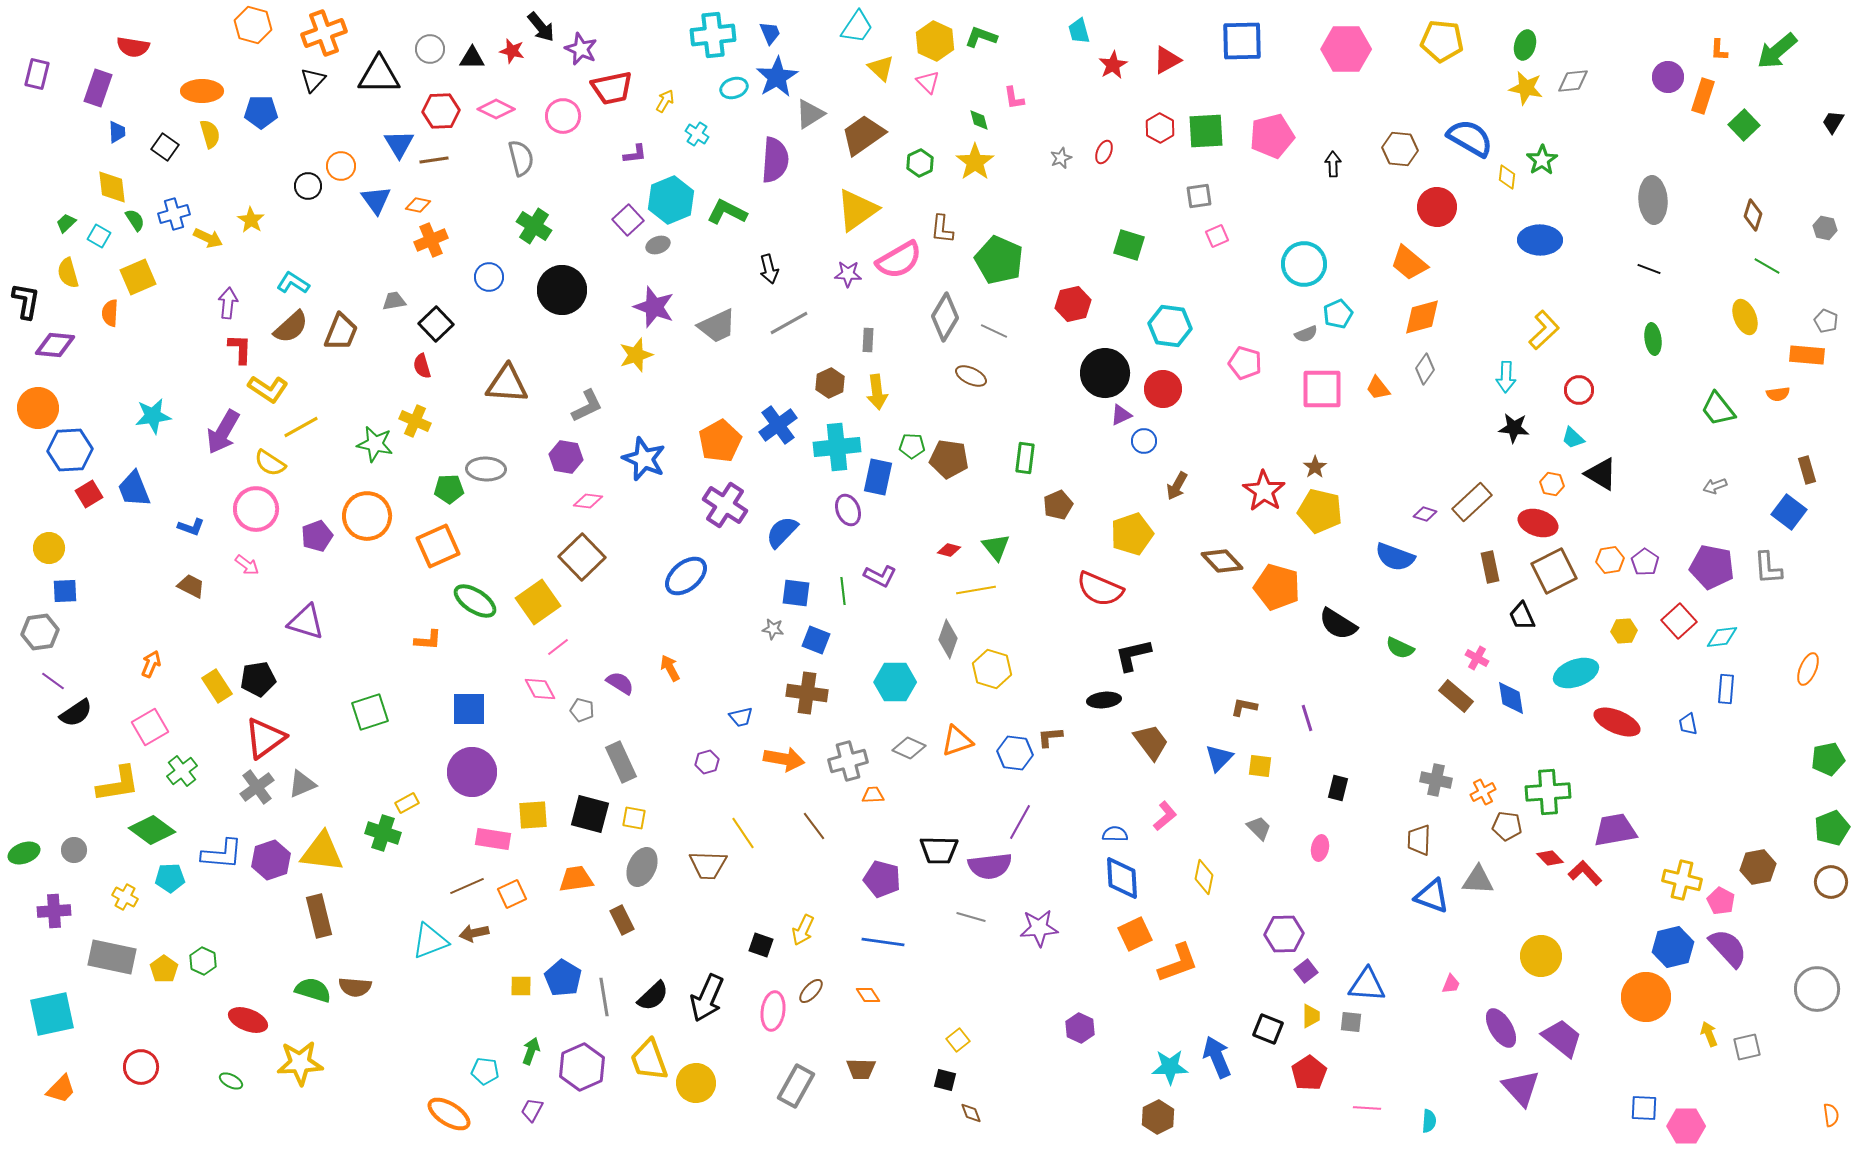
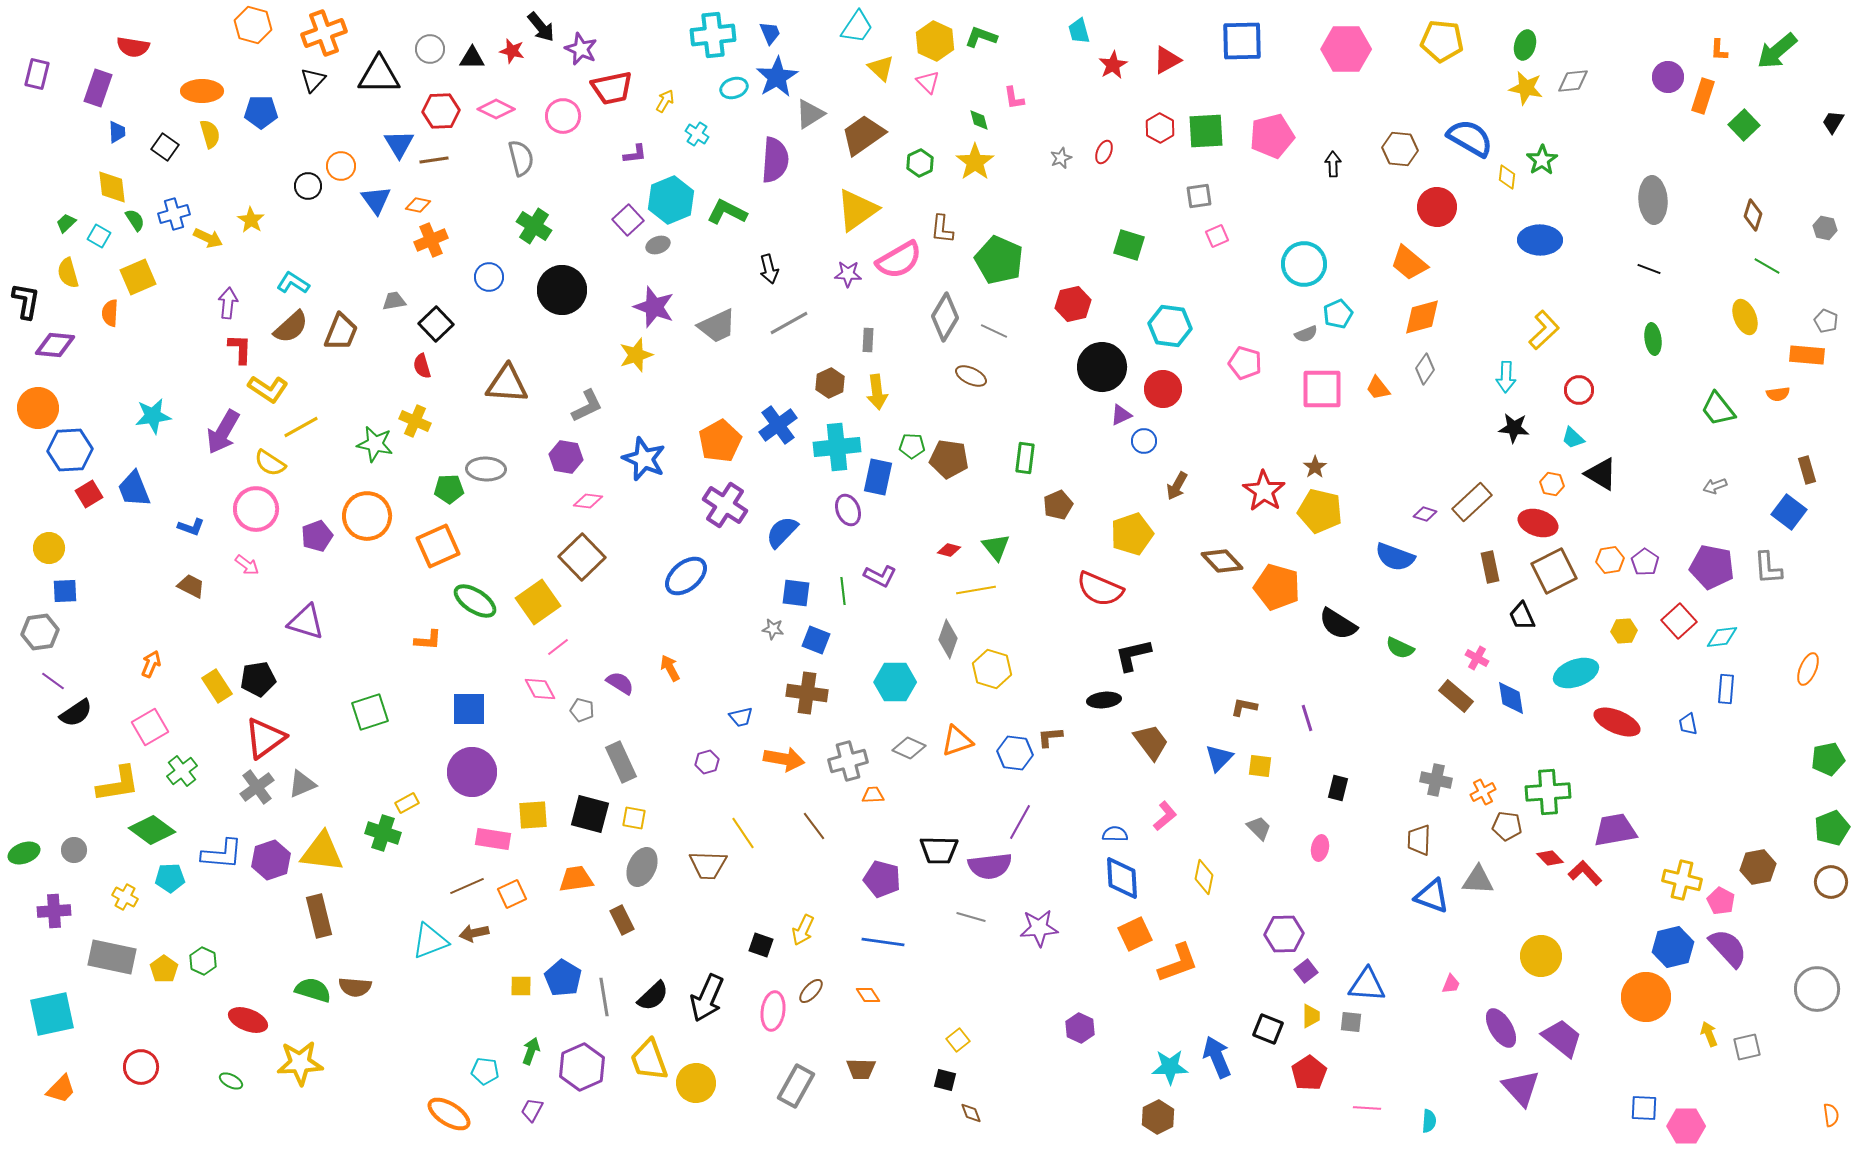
black circle at (1105, 373): moved 3 px left, 6 px up
